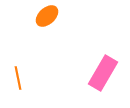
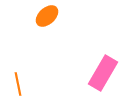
orange line: moved 6 px down
